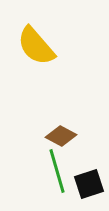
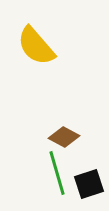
brown diamond: moved 3 px right, 1 px down
green line: moved 2 px down
